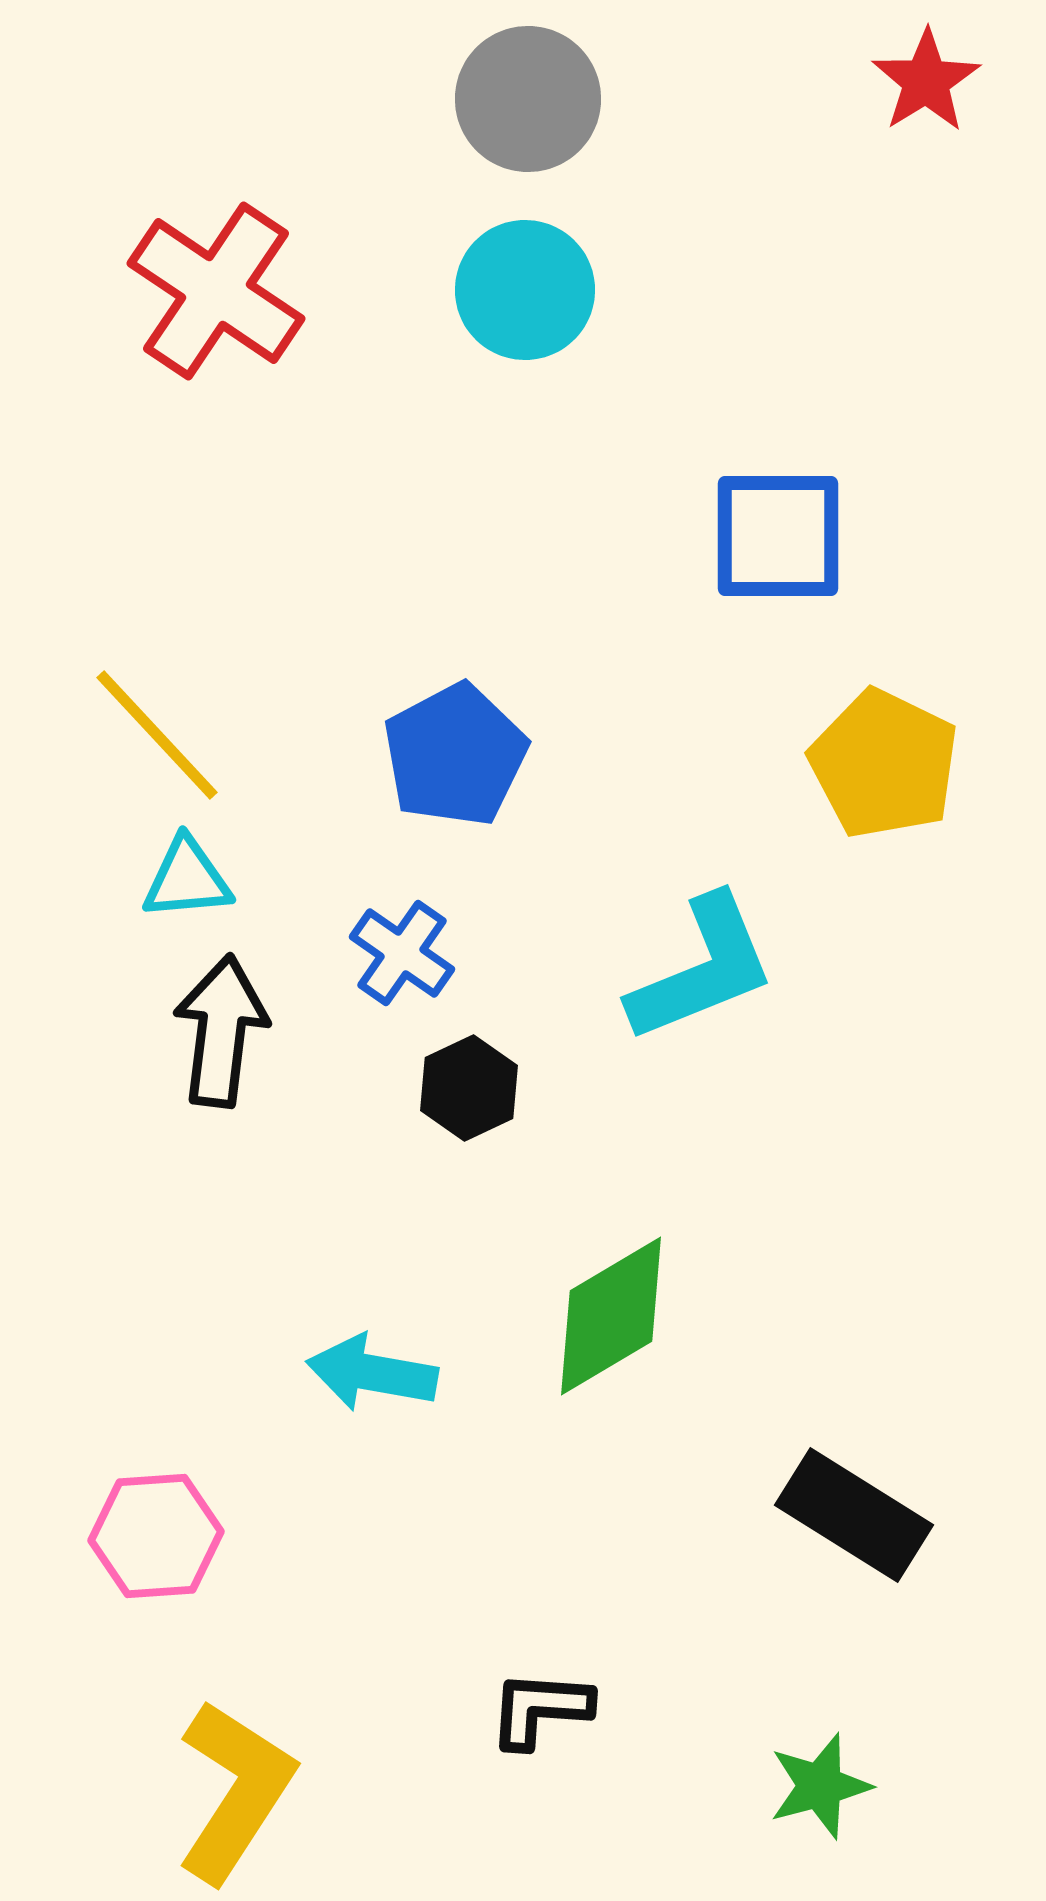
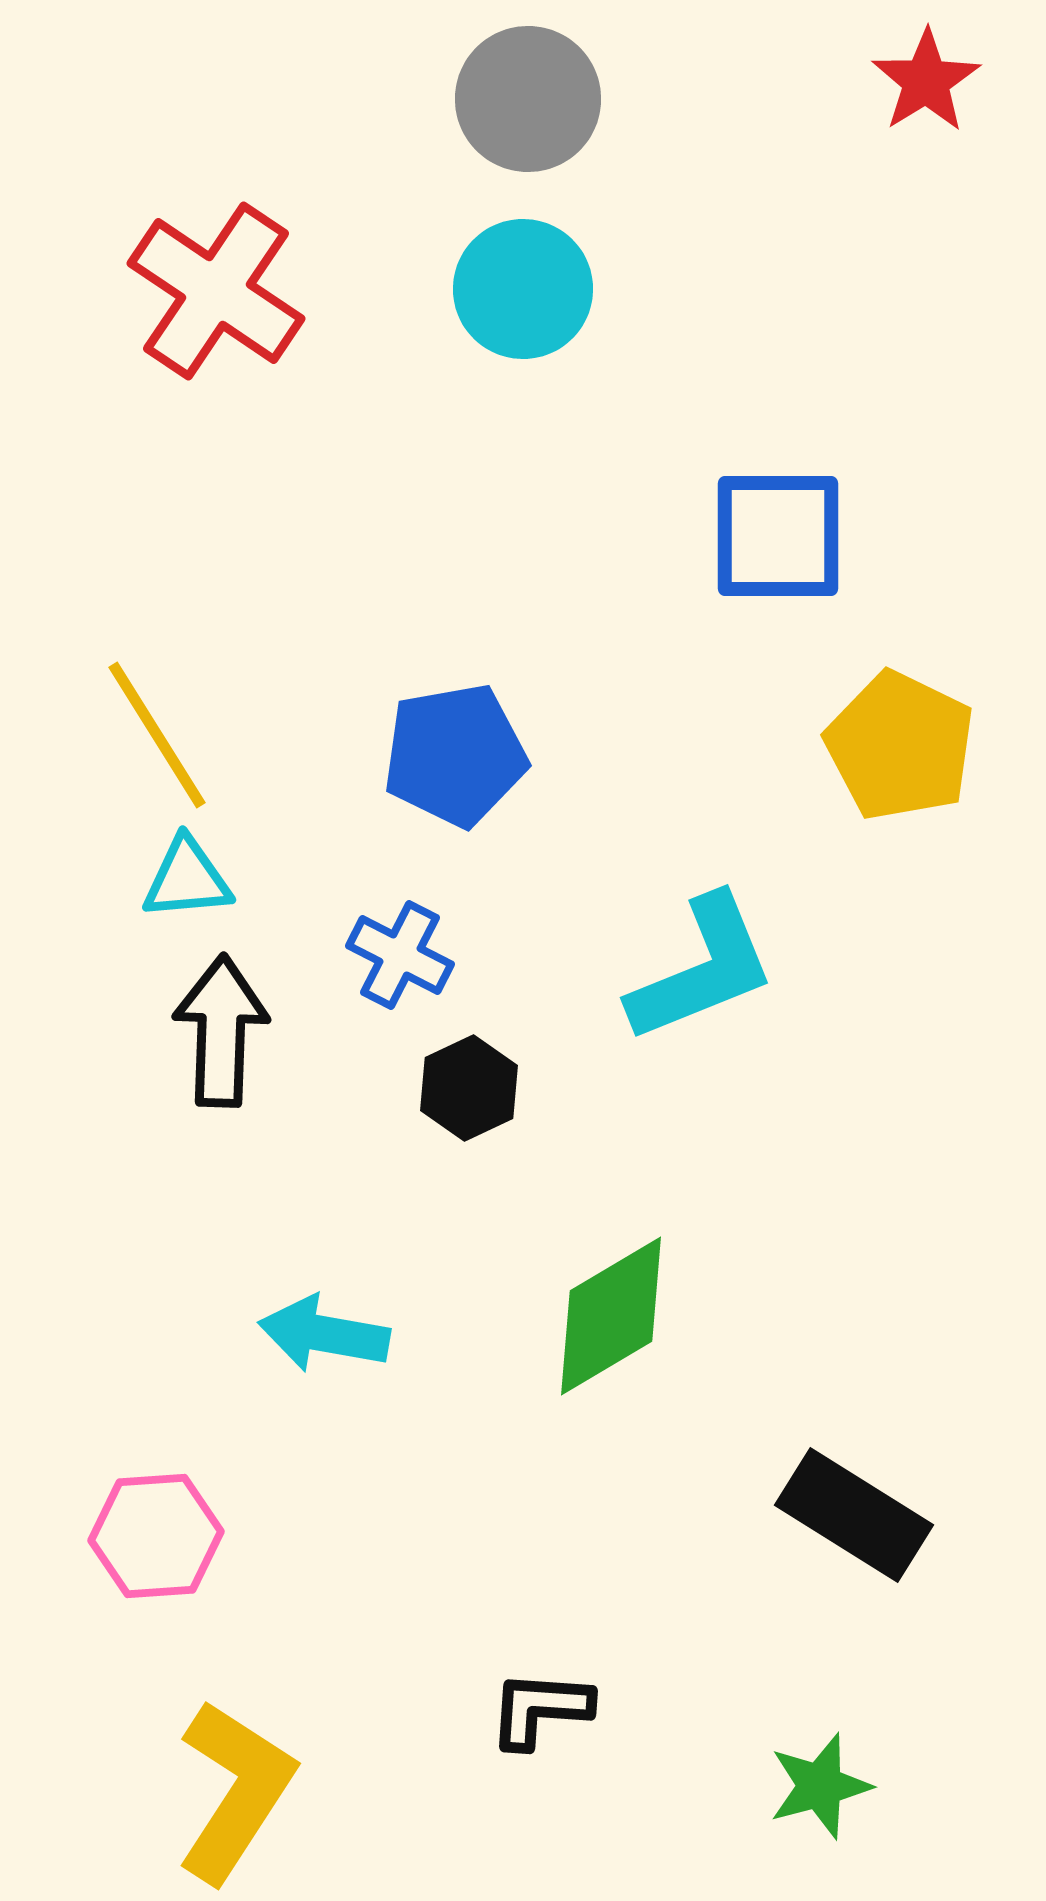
cyan circle: moved 2 px left, 1 px up
yellow line: rotated 11 degrees clockwise
blue pentagon: rotated 18 degrees clockwise
yellow pentagon: moved 16 px right, 18 px up
blue cross: moved 2 px left, 2 px down; rotated 8 degrees counterclockwise
black arrow: rotated 5 degrees counterclockwise
cyan arrow: moved 48 px left, 39 px up
